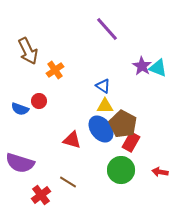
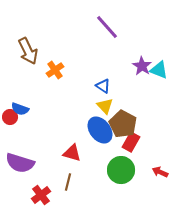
purple line: moved 2 px up
cyan triangle: moved 1 px right, 2 px down
red circle: moved 29 px left, 16 px down
yellow triangle: rotated 48 degrees clockwise
blue ellipse: moved 1 px left, 1 px down
red triangle: moved 13 px down
red arrow: rotated 14 degrees clockwise
brown line: rotated 72 degrees clockwise
